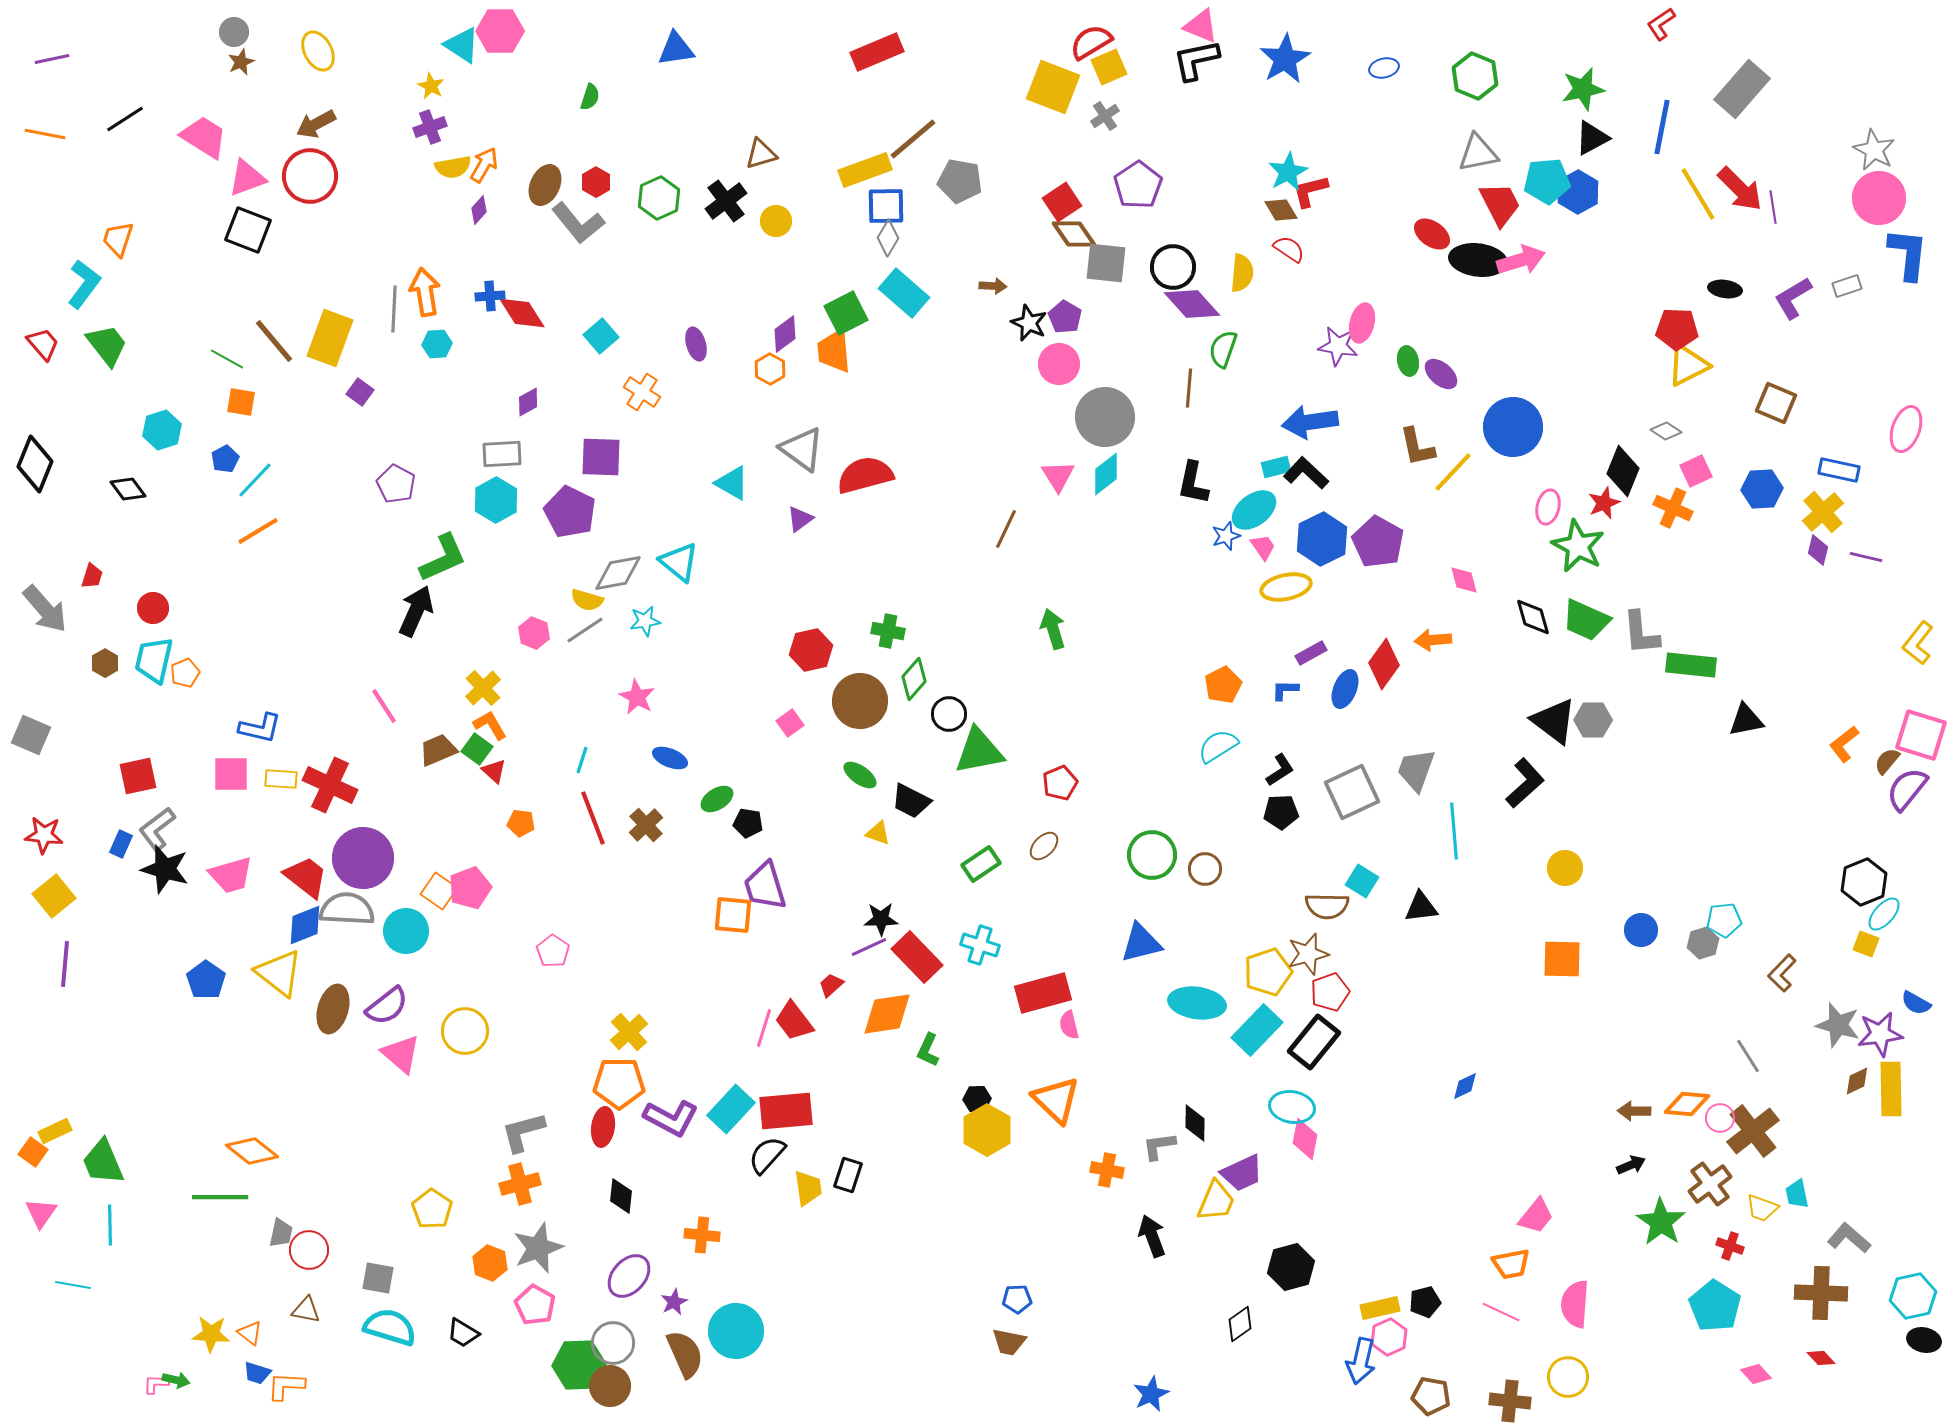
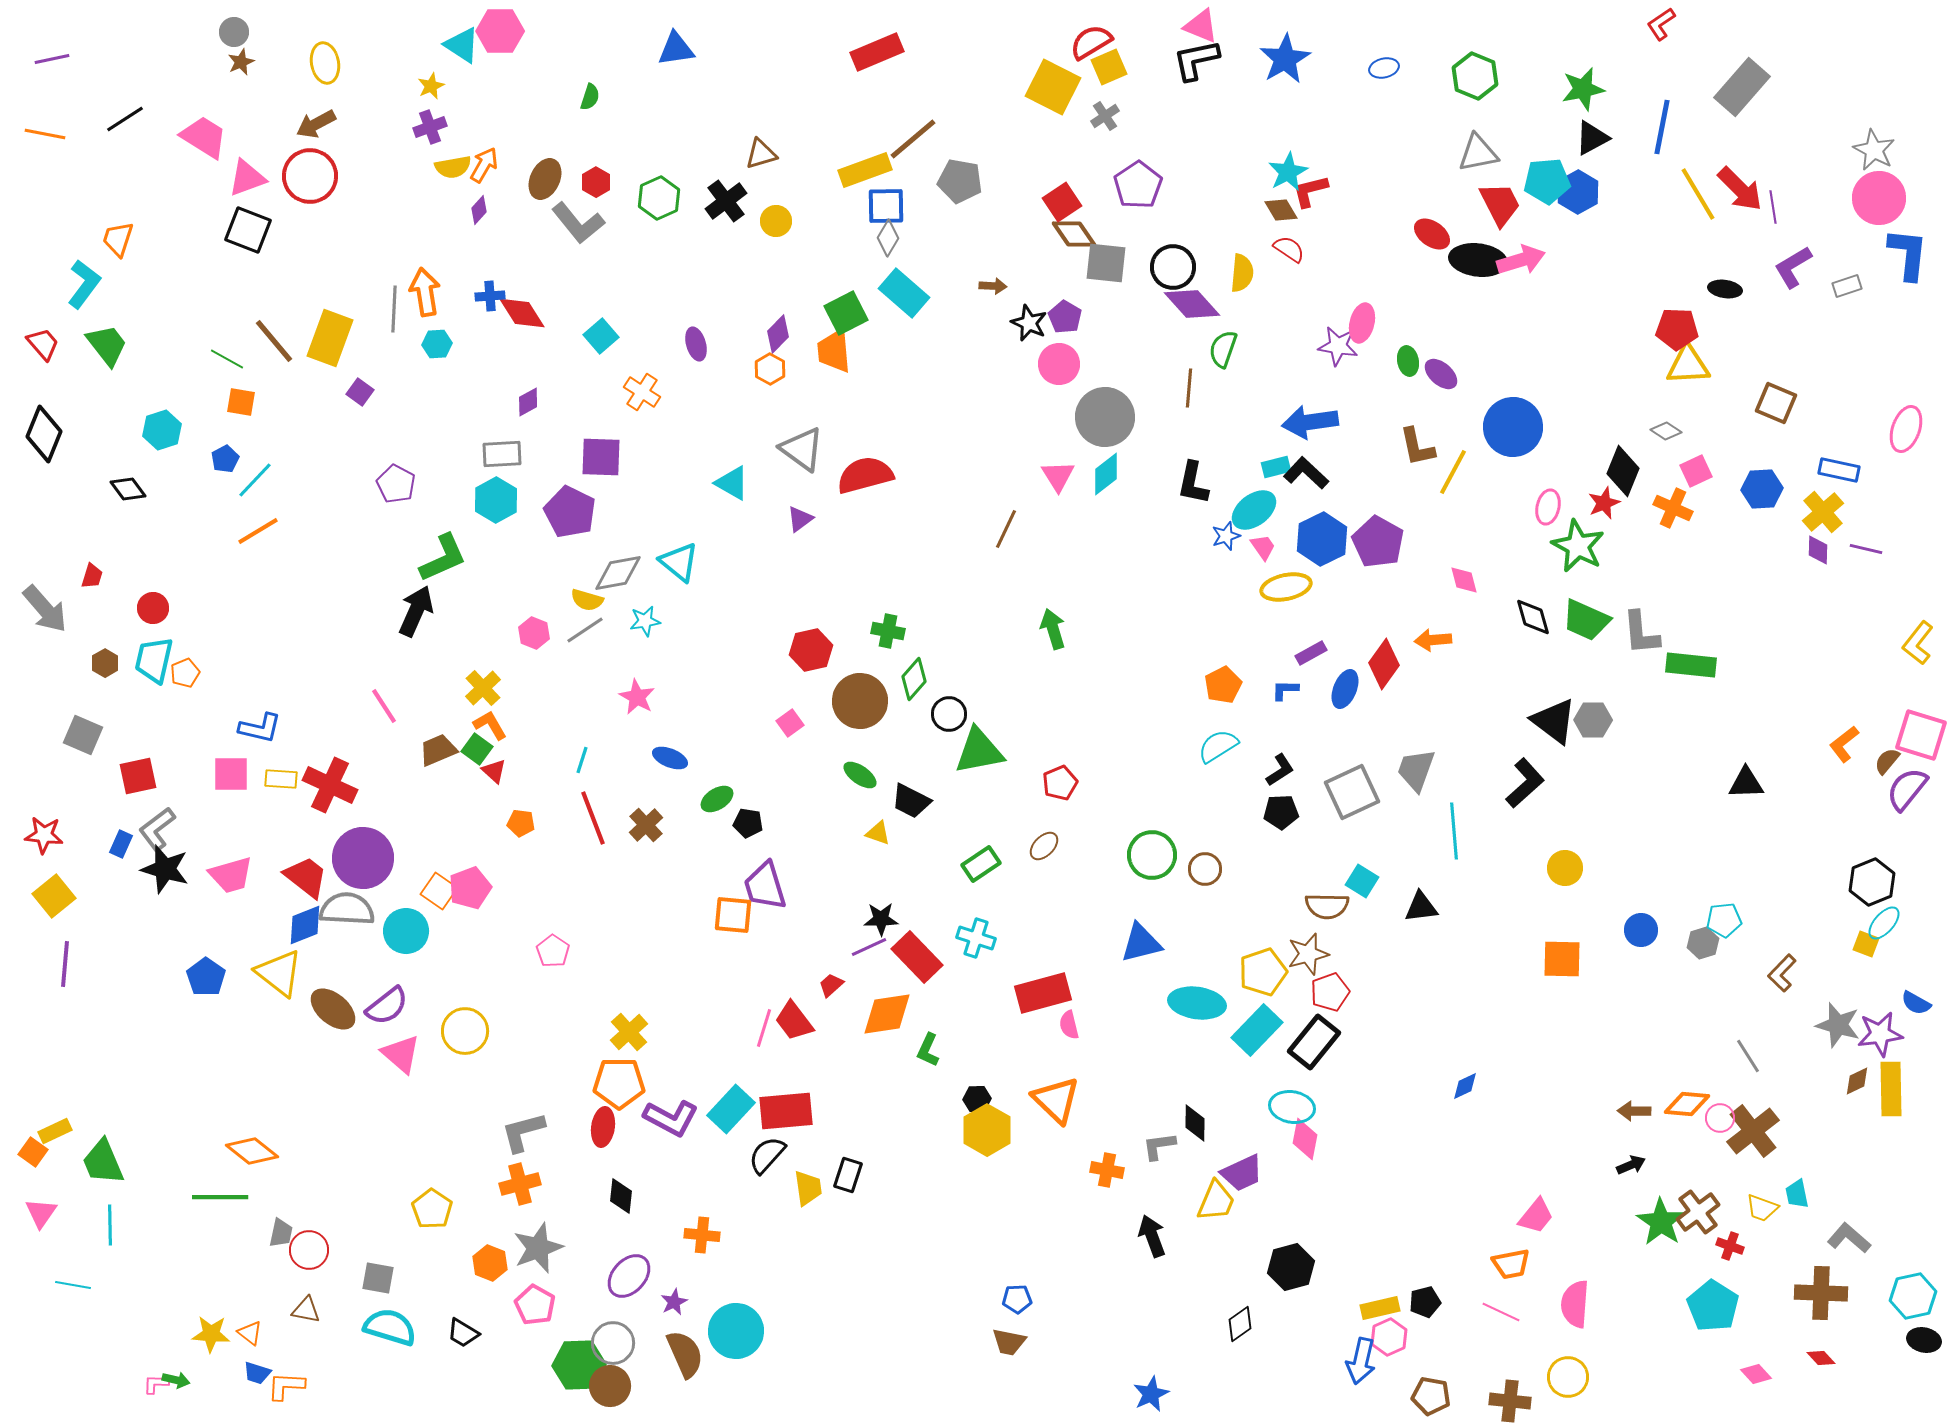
yellow ellipse at (318, 51): moved 7 px right, 12 px down; rotated 18 degrees clockwise
yellow star at (431, 86): rotated 20 degrees clockwise
yellow square at (1053, 87): rotated 6 degrees clockwise
gray rectangle at (1742, 89): moved 2 px up
brown ellipse at (545, 185): moved 6 px up
purple L-shape at (1793, 298): moved 31 px up
purple diamond at (785, 334): moved 7 px left; rotated 9 degrees counterclockwise
yellow triangle at (1688, 365): rotated 24 degrees clockwise
black diamond at (35, 464): moved 9 px right, 30 px up
yellow line at (1453, 472): rotated 15 degrees counterclockwise
purple diamond at (1818, 550): rotated 12 degrees counterclockwise
purple line at (1866, 557): moved 8 px up
black triangle at (1746, 720): moved 63 px down; rotated 9 degrees clockwise
gray square at (31, 735): moved 52 px right
black hexagon at (1864, 882): moved 8 px right
cyan ellipse at (1884, 914): moved 9 px down
cyan cross at (980, 945): moved 4 px left, 7 px up
yellow pentagon at (1268, 972): moved 5 px left
blue pentagon at (206, 980): moved 3 px up
brown ellipse at (333, 1009): rotated 66 degrees counterclockwise
brown cross at (1710, 1184): moved 12 px left, 28 px down
cyan pentagon at (1715, 1306): moved 2 px left
